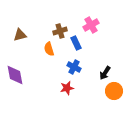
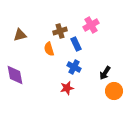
blue rectangle: moved 1 px down
